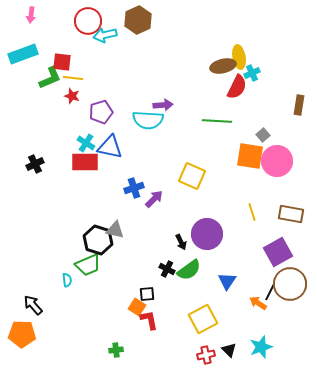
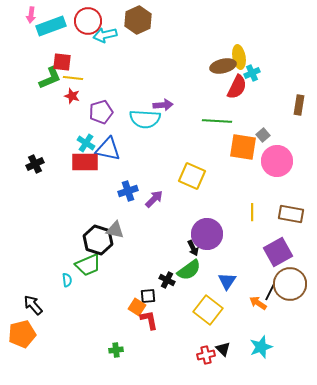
cyan rectangle at (23, 54): moved 28 px right, 28 px up
cyan semicircle at (148, 120): moved 3 px left, 1 px up
blue triangle at (110, 147): moved 2 px left, 2 px down
orange square at (250, 156): moved 7 px left, 9 px up
blue cross at (134, 188): moved 6 px left, 3 px down
yellow line at (252, 212): rotated 18 degrees clockwise
black arrow at (181, 242): moved 12 px right, 6 px down
black cross at (167, 269): moved 11 px down
black square at (147, 294): moved 1 px right, 2 px down
yellow square at (203, 319): moved 5 px right, 9 px up; rotated 24 degrees counterclockwise
orange pentagon at (22, 334): rotated 16 degrees counterclockwise
black triangle at (229, 350): moved 6 px left, 1 px up
